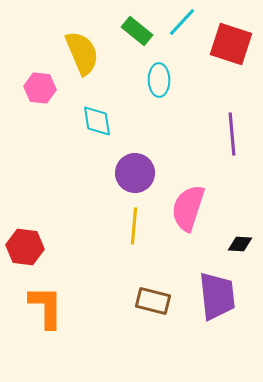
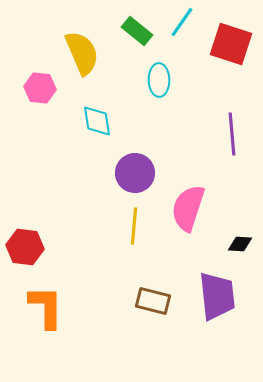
cyan line: rotated 8 degrees counterclockwise
